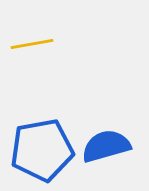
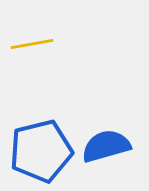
blue pentagon: moved 1 px left, 1 px down; rotated 4 degrees counterclockwise
